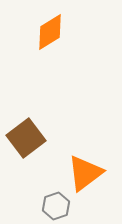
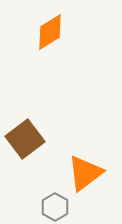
brown square: moved 1 px left, 1 px down
gray hexagon: moved 1 px left, 1 px down; rotated 12 degrees counterclockwise
